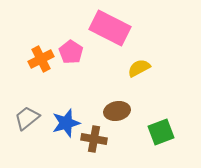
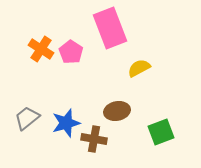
pink rectangle: rotated 42 degrees clockwise
orange cross: moved 10 px up; rotated 30 degrees counterclockwise
